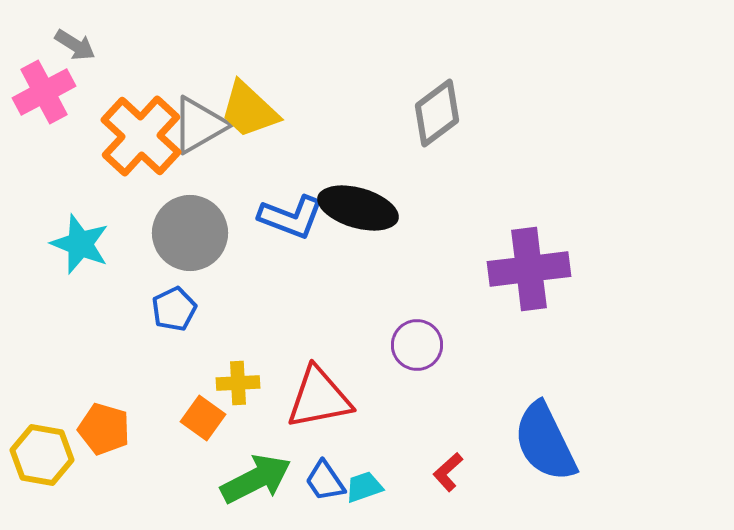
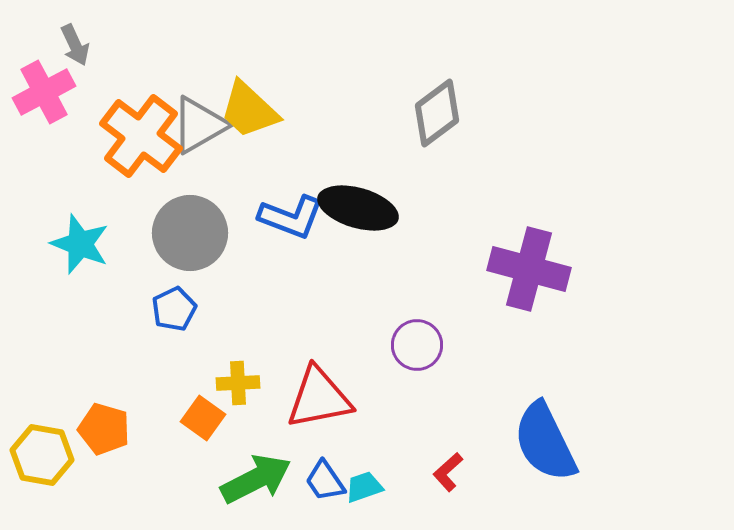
gray arrow: rotated 33 degrees clockwise
orange cross: rotated 6 degrees counterclockwise
purple cross: rotated 22 degrees clockwise
